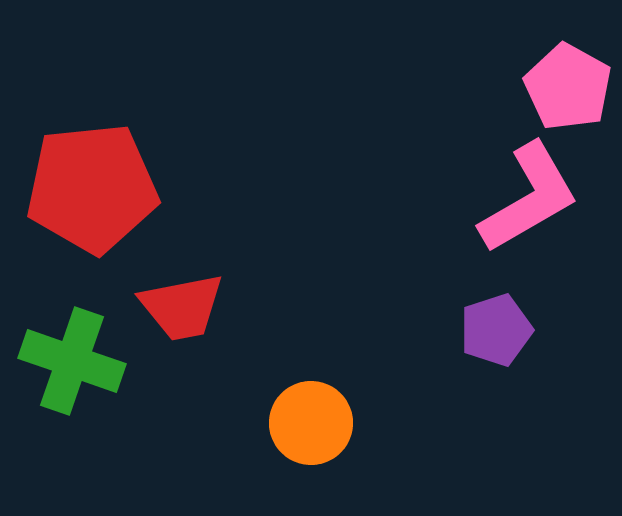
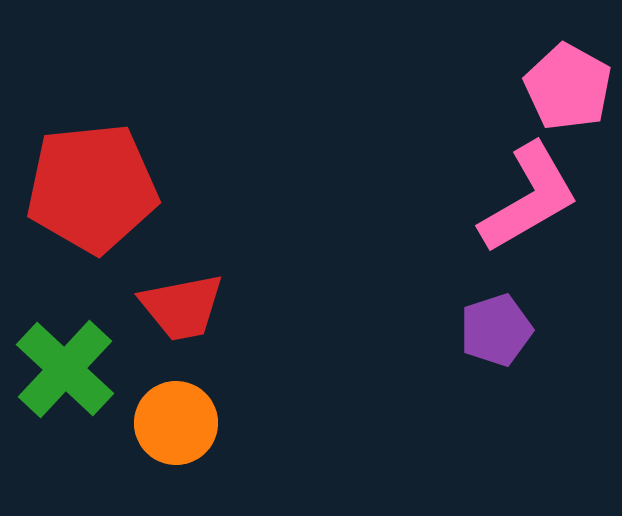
green cross: moved 7 px left, 8 px down; rotated 24 degrees clockwise
orange circle: moved 135 px left
